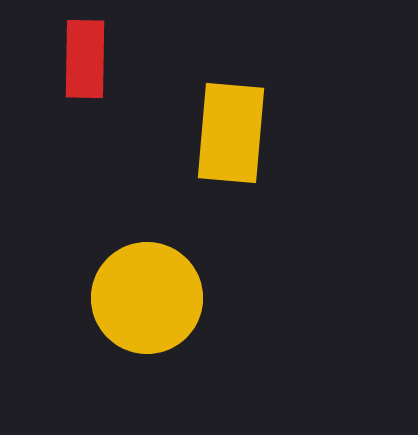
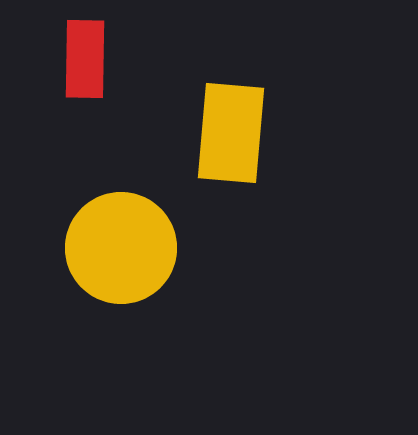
yellow circle: moved 26 px left, 50 px up
